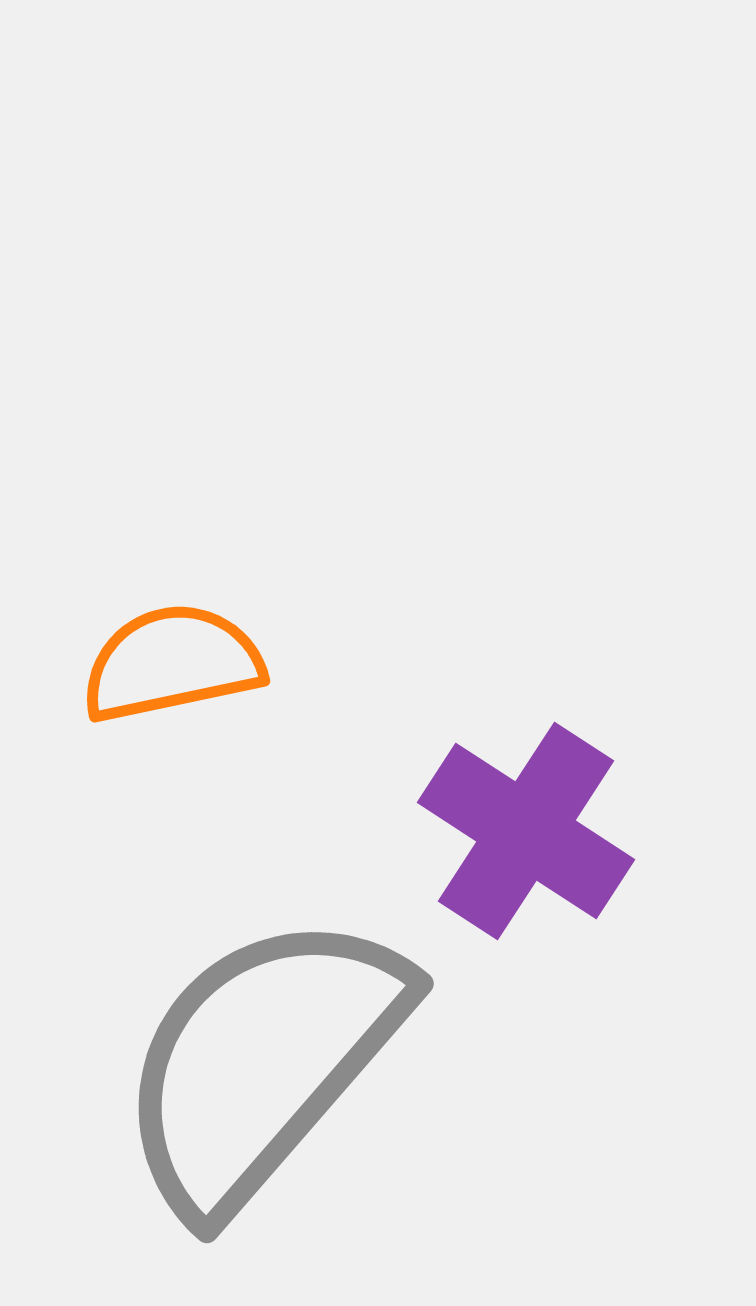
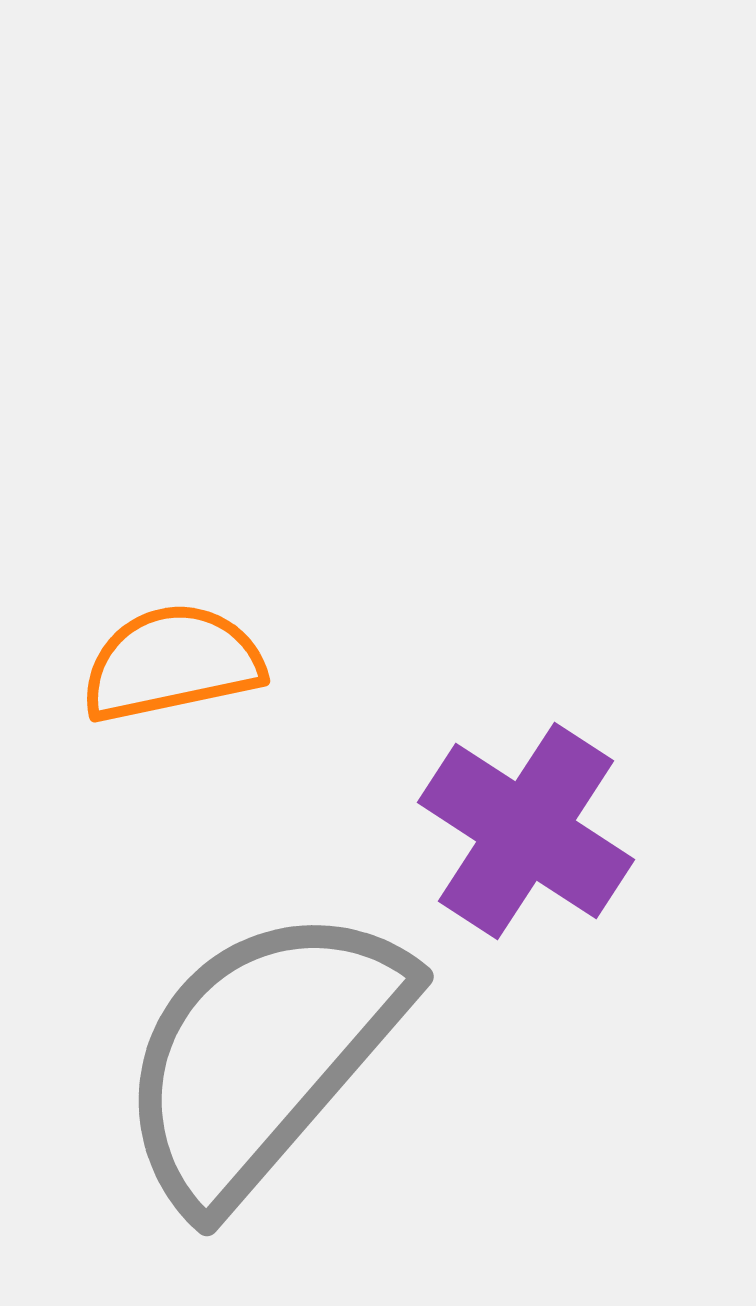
gray semicircle: moved 7 px up
